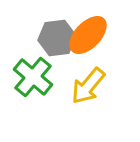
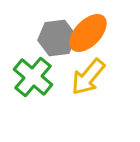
orange ellipse: moved 2 px up
yellow arrow: moved 9 px up
